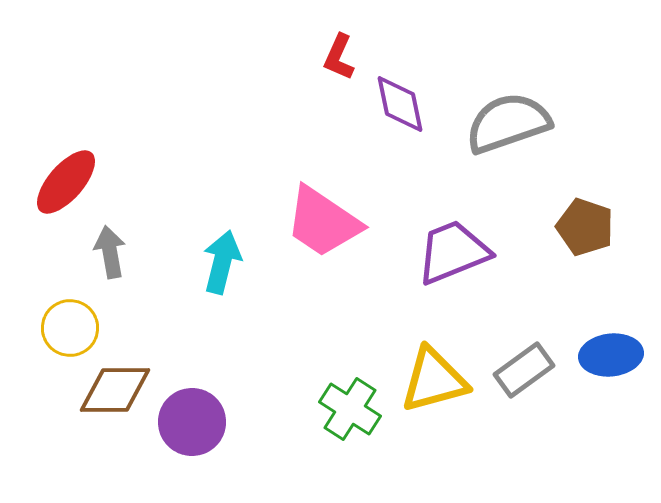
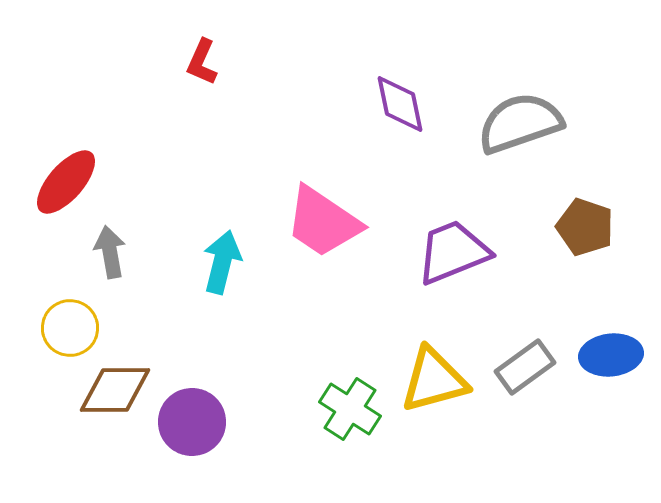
red L-shape: moved 137 px left, 5 px down
gray semicircle: moved 12 px right
gray rectangle: moved 1 px right, 3 px up
